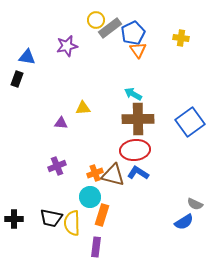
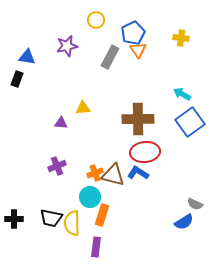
gray rectangle: moved 29 px down; rotated 25 degrees counterclockwise
cyan arrow: moved 49 px right
red ellipse: moved 10 px right, 2 px down
